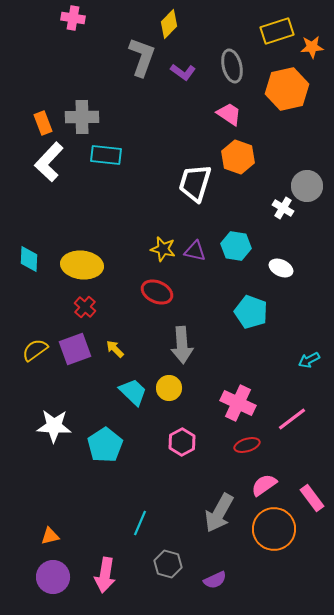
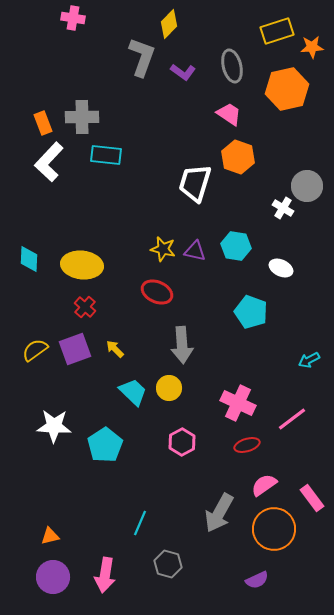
purple semicircle at (215, 580): moved 42 px right
